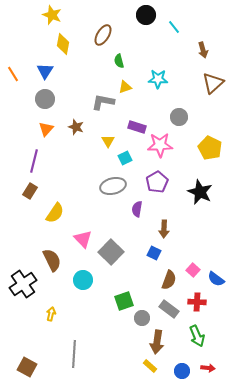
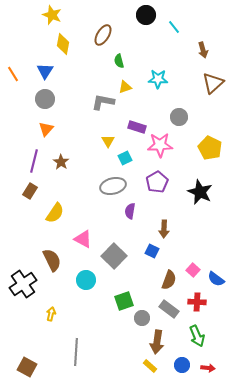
brown star at (76, 127): moved 15 px left, 35 px down; rotated 14 degrees clockwise
purple semicircle at (137, 209): moved 7 px left, 2 px down
pink triangle at (83, 239): rotated 18 degrees counterclockwise
gray square at (111, 252): moved 3 px right, 4 px down
blue square at (154, 253): moved 2 px left, 2 px up
cyan circle at (83, 280): moved 3 px right
gray line at (74, 354): moved 2 px right, 2 px up
blue circle at (182, 371): moved 6 px up
